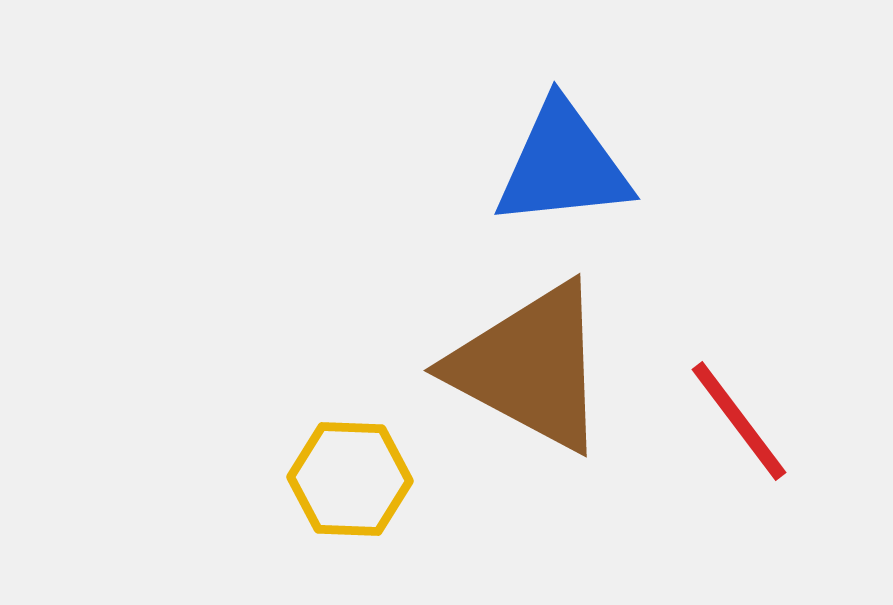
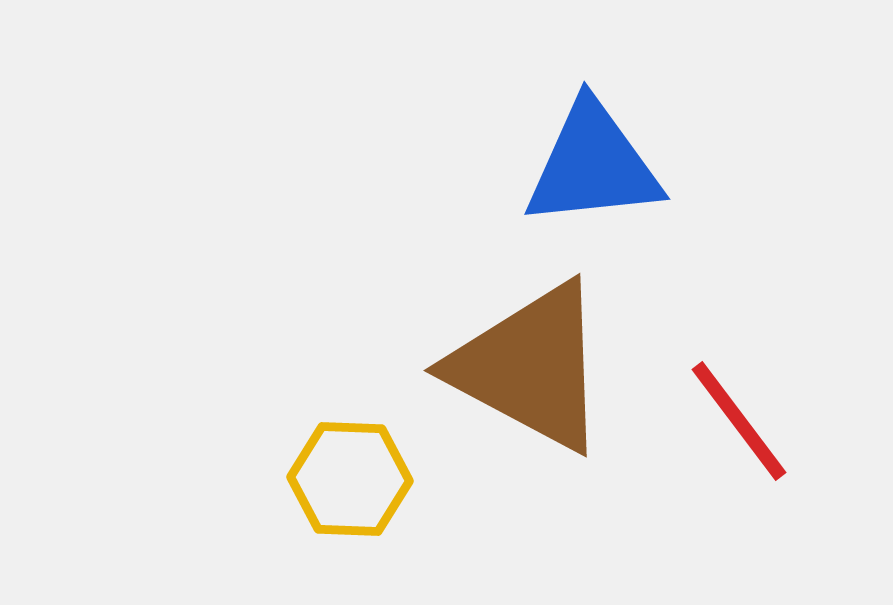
blue triangle: moved 30 px right
